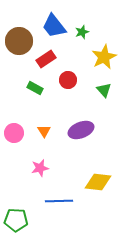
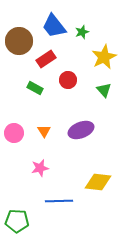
green pentagon: moved 1 px right, 1 px down
